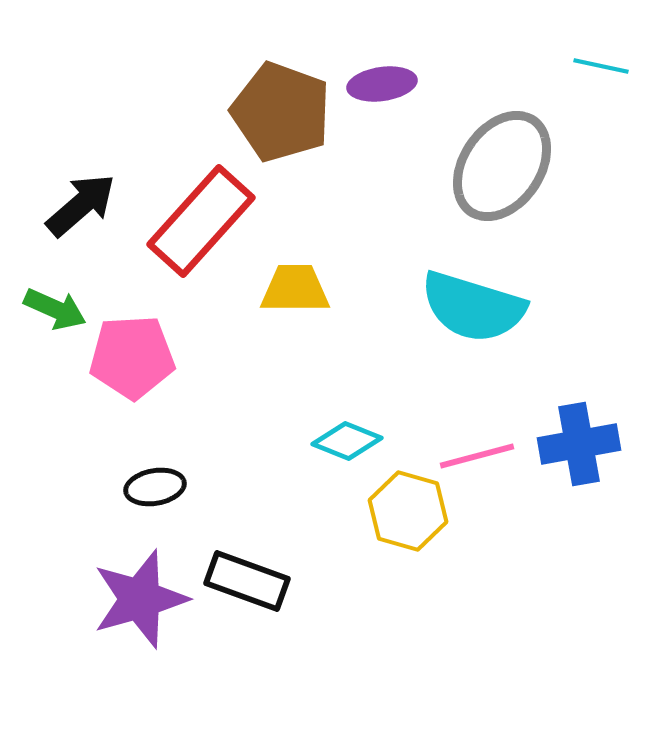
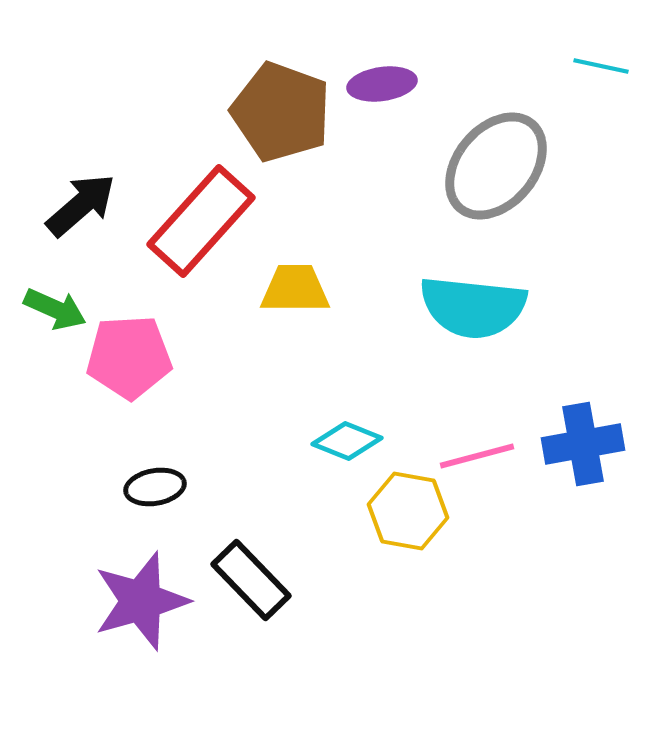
gray ellipse: moved 6 px left; rotated 6 degrees clockwise
cyan semicircle: rotated 11 degrees counterclockwise
pink pentagon: moved 3 px left
blue cross: moved 4 px right
yellow hexagon: rotated 6 degrees counterclockwise
black rectangle: moved 4 px right, 1 px up; rotated 26 degrees clockwise
purple star: moved 1 px right, 2 px down
